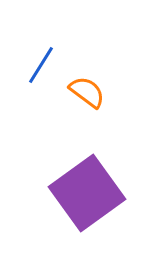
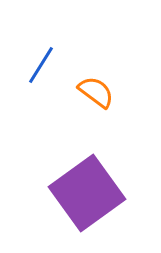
orange semicircle: moved 9 px right
